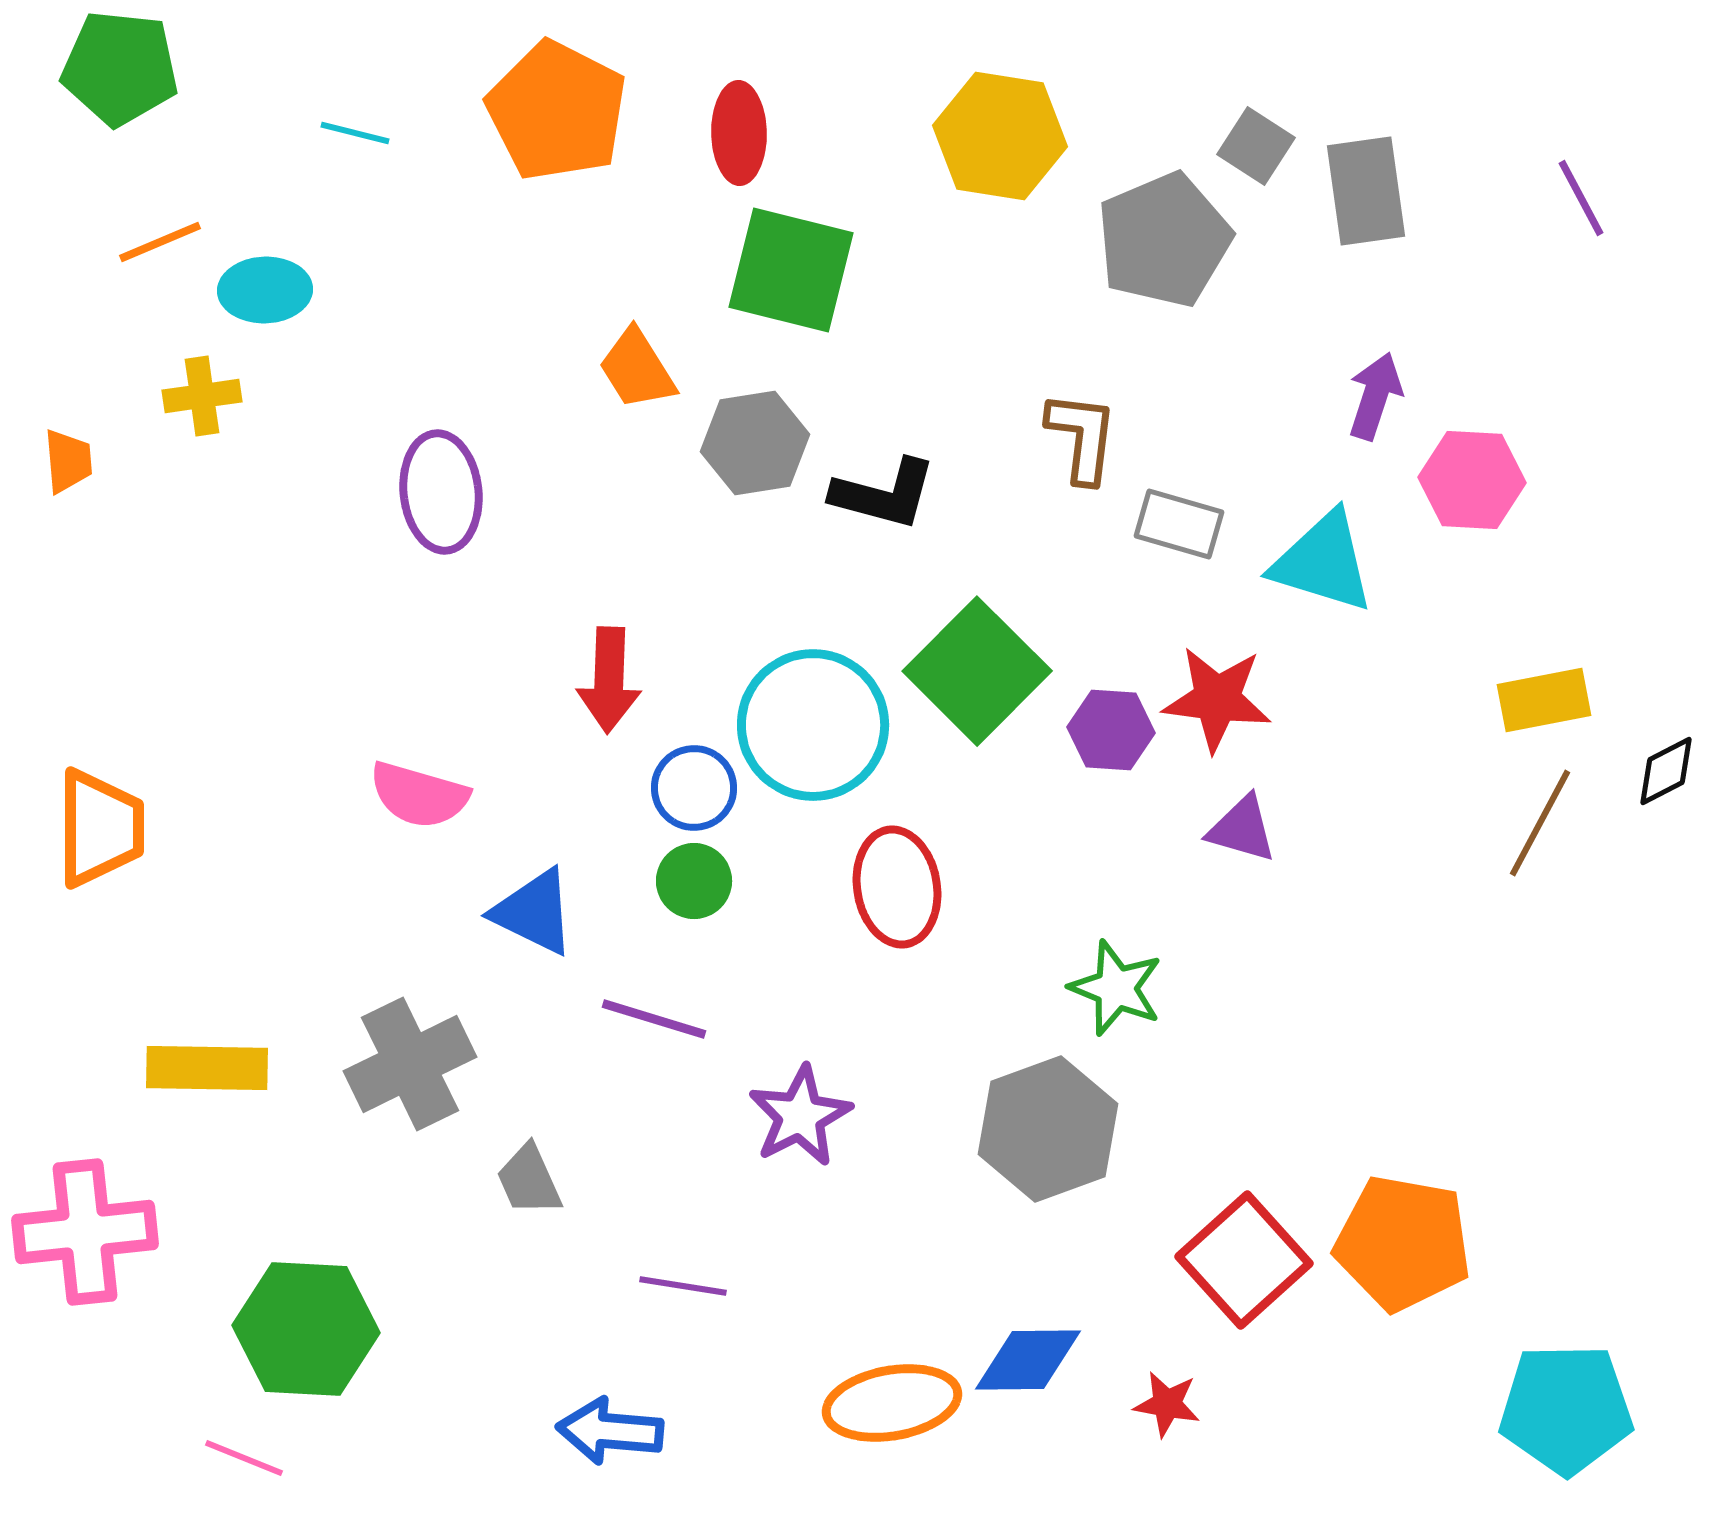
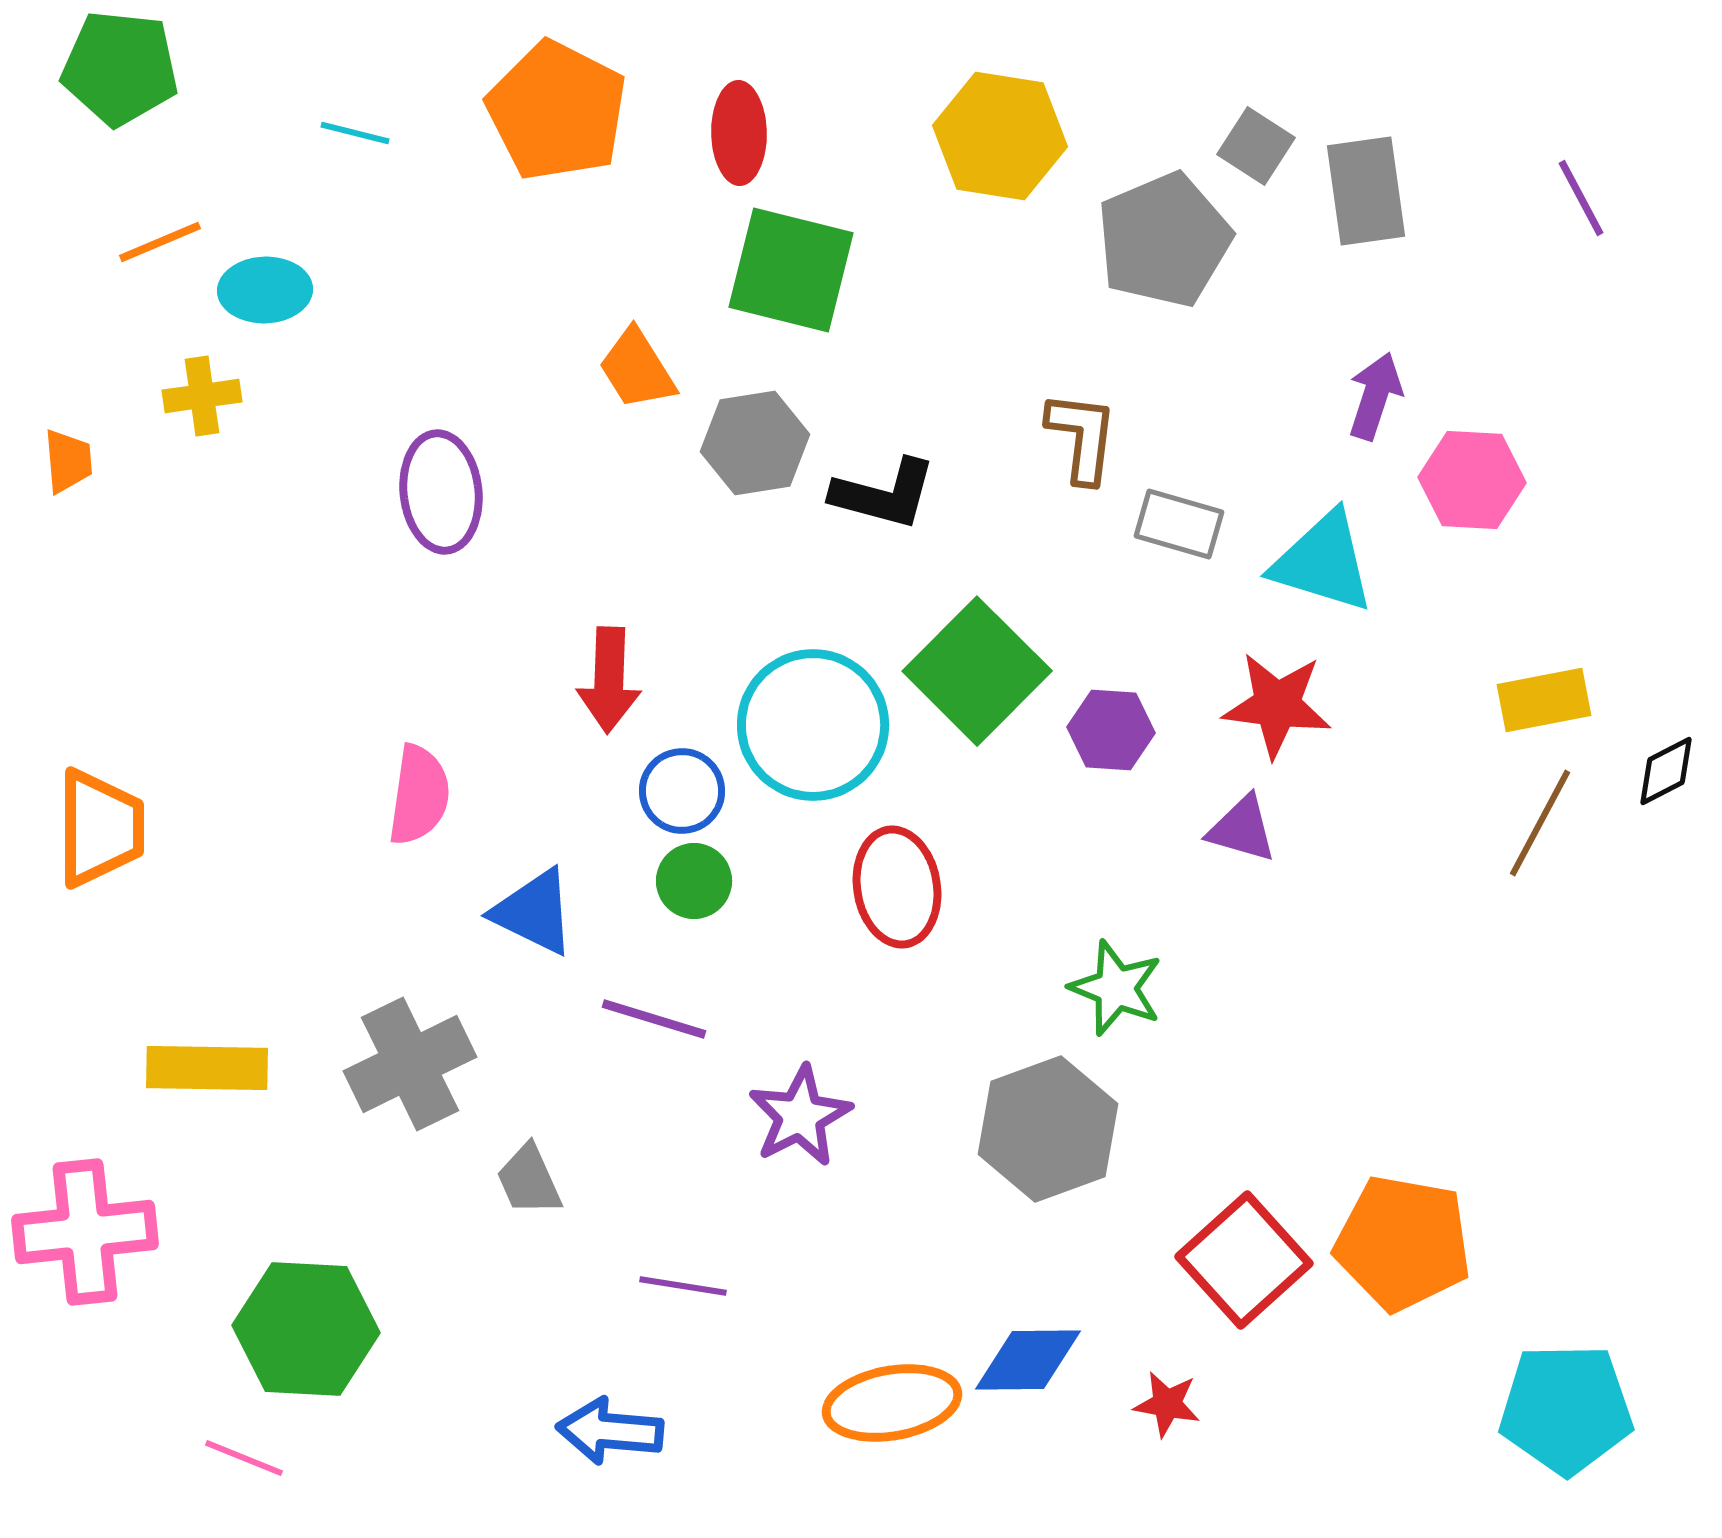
red star at (1217, 699): moved 60 px right, 6 px down
blue circle at (694, 788): moved 12 px left, 3 px down
pink semicircle at (419, 795): rotated 98 degrees counterclockwise
